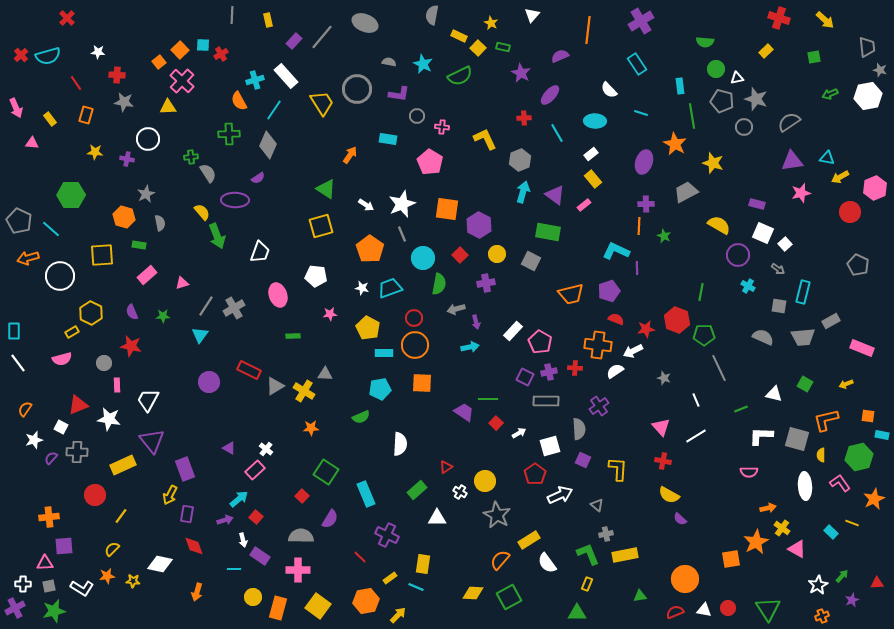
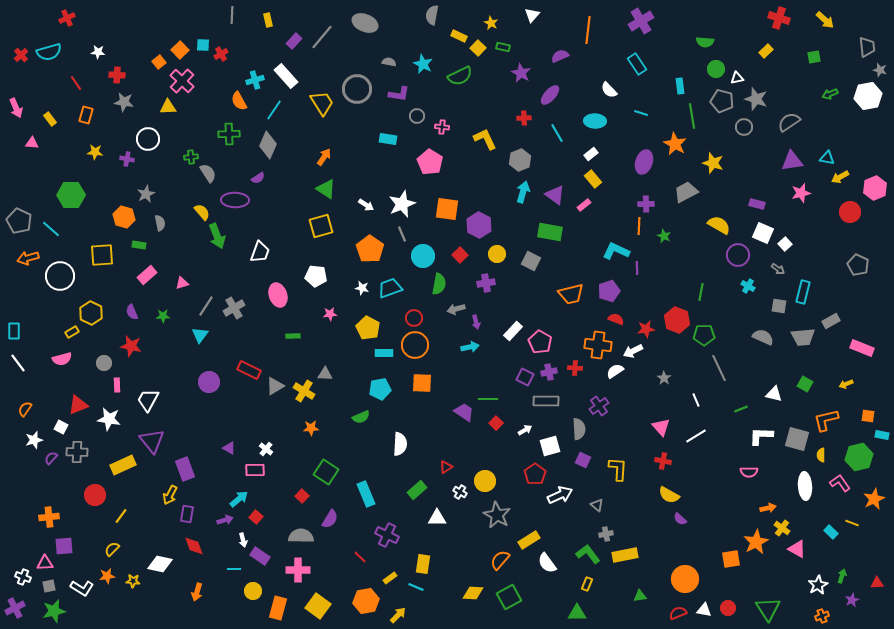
red cross at (67, 18): rotated 21 degrees clockwise
cyan semicircle at (48, 56): moved 1 px right, 4 px up
orange arrow at (350, 155): moved 26 px left, 2 px down
green rectangle at (548, 232): moved 2 px right
cyan circle at (423, 258): moved 2 px up
gray star at (664, 378): rotated 16 degrees clockwise
white arrow at (519, 433): moved 6 px right, 3 px up
pink rectangle at (255, 470): rotated 42 degrees clockwise
green L-shape at (588, 554): rotated 15 degrees counterclockwise
green arrow at (842, 576): rotated 24 degrees counterclockwise
white cross at (23, 584): moved 7 px up; rotated 21 degrees clockwise
yellow circle at (253, 597): moved 6 px up
red semicircle at (675, 612): moved 3 px right, 1 px down
